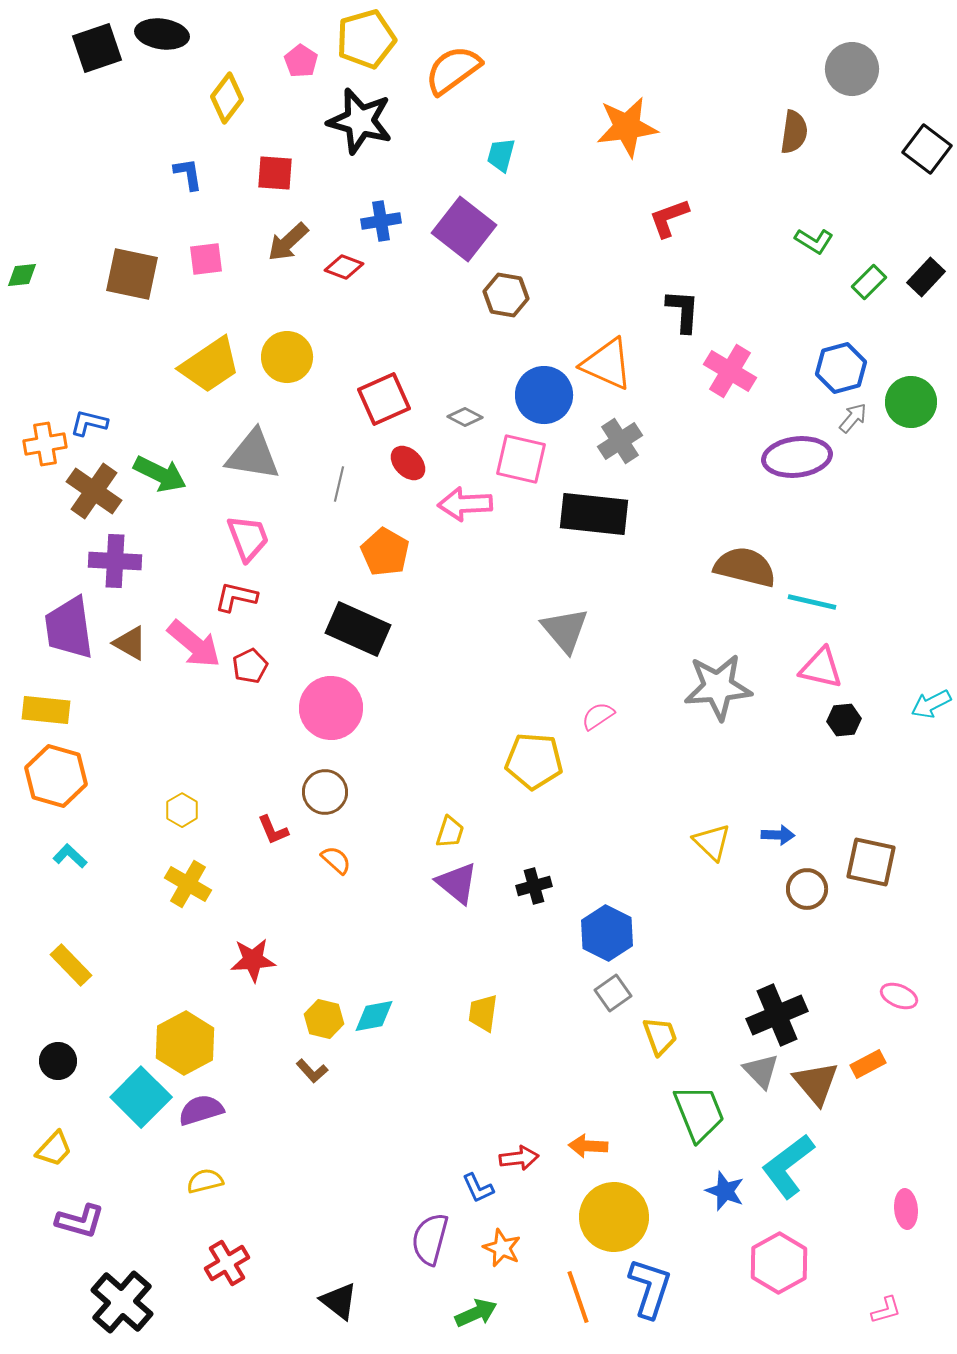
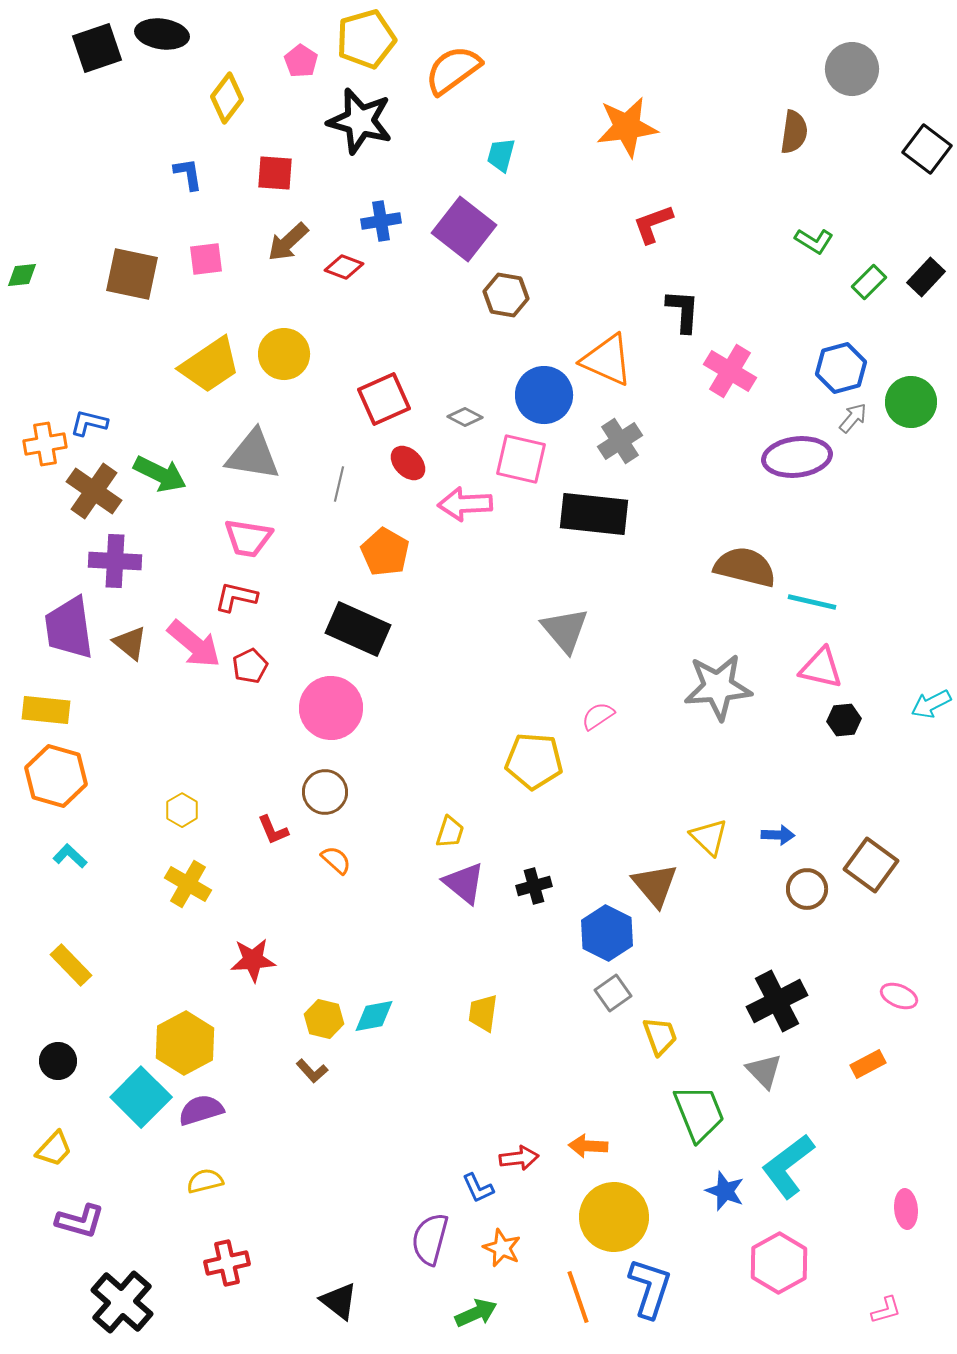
red L-shape at (669, 218): moved 16 px left, 6 px down
yellow circle at (287, 357): moved 3 px left, 3 px up
orange triangle at (607, 364): moved 4 px up
pink trapezoid at (248, 538): rotated 120 degrees clockwise
brown triangle at (130, 643): rotated 9 degrees clockwise
yellow triangle at (712, 842): moved 3 px left, 5 px up
brown square at (871, 862): moved 3 px down; rotated 24 degrees clockwise
purple triangle at (457, 883): moved 7 px right
black cross at (777, 1015): moved 14 px up; rotated 4 degrees counterclockwise
gray triangle at (761, 1071): moved 3 px right
brown triangle at (816, 1083): moved 161 px left, 198 px up
red cross at (227, 1263): rotated 18 degrees clockwise
